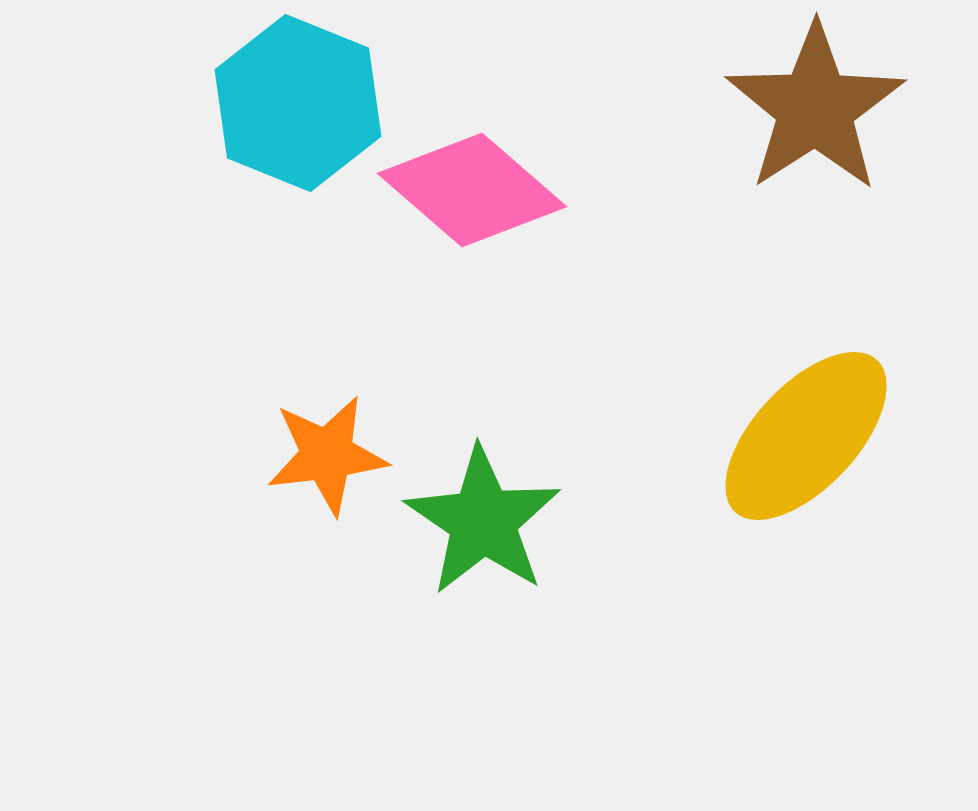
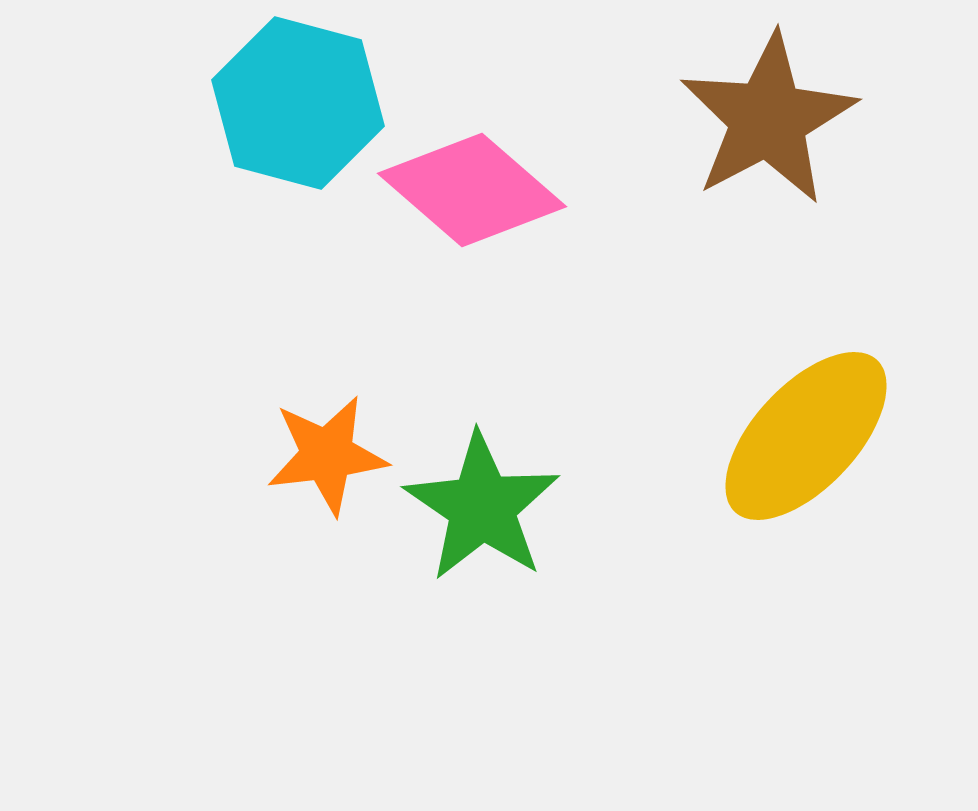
cyan hexagon: rotated 7 degrees counterclockwise
brown star: moved 47 px left, 11 px down; rotated 5 degrees clockwise
green star: moved 1 px left, 14 px up
